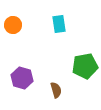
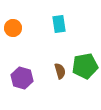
orange circle: moved 3 px down
brown semicircle: moved 4 px right, 19 px up
